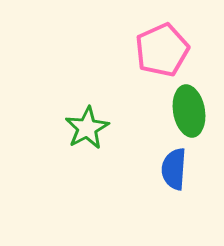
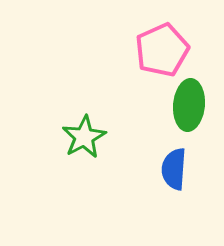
green ellipse: moved 6 px up; rotated 15 degrees clockwise
green star: moved 3 px left, 9 px down
